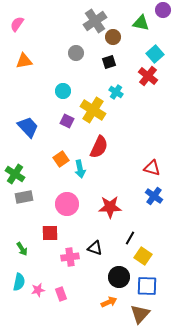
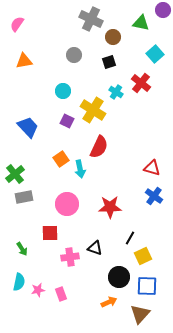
gray cross: moved 4 px left, 2 px up; rotated 30 degrees counterclockwise
gray circle: moved 2 px left, 2 px down
red cross: moved 7 px left, 7 px down
green cross: rotated 18 degrees clockwise
yellow square: rotated 30 degrees clockwise
